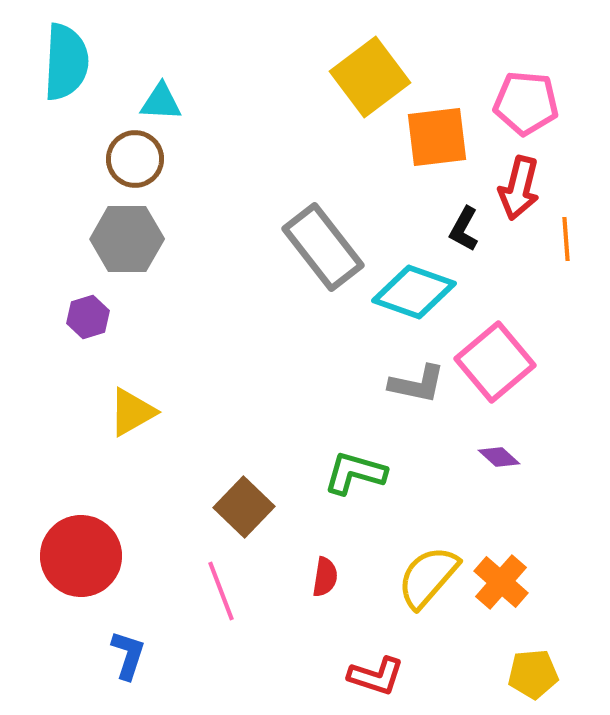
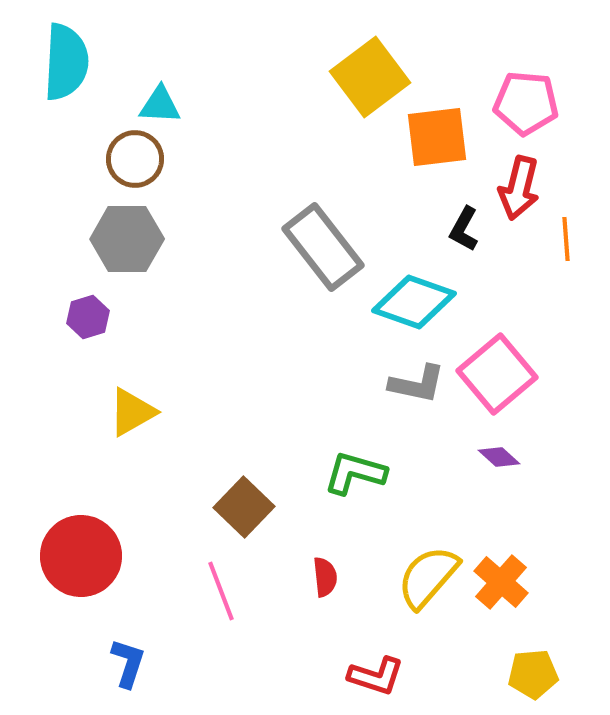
cyan triangle: moved 1 px left, 3 px down
cyan diamond: moved 10 px down
pink square: moved 2 px right, 12 px down
red semicircle: rotated 15 degrees counterclockwise
blue L-shape: moved 8 px down
